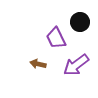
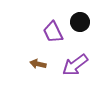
purple trapezoid: moved 3 px left, 6 px up
purple arrow: moved 1 px left
